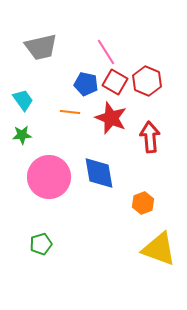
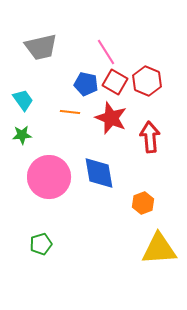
yellow triangle: rotated 24 degrees counterclockwise
